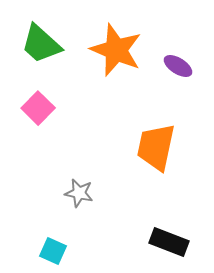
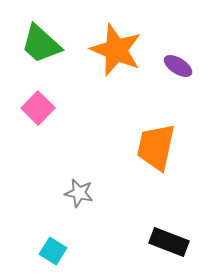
cyan square: rotated 8 degrees clockwise
